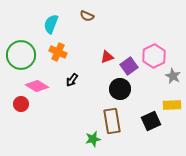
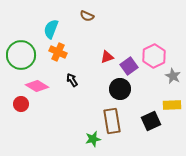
cyan semicircle: moved 5 px down
black arrow: rotated 112 degrees clockwise
